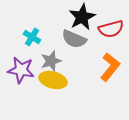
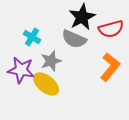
yellow ellipse: moved 7 px left, 4 px down; rotated 24 degrees clockwise
